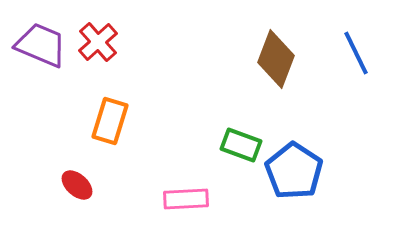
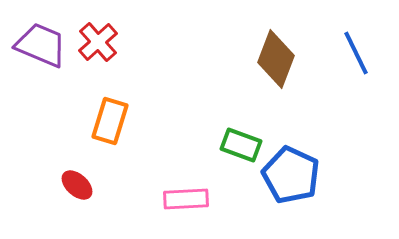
blue pentagon: moved 3 px left, 4 px down; rotated 8 degrees counterclockwise
